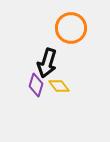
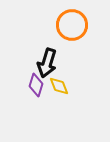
orange circle: moved 1 px right, 3 px up
yellow diamond: rotated 15 degrees clockwise
